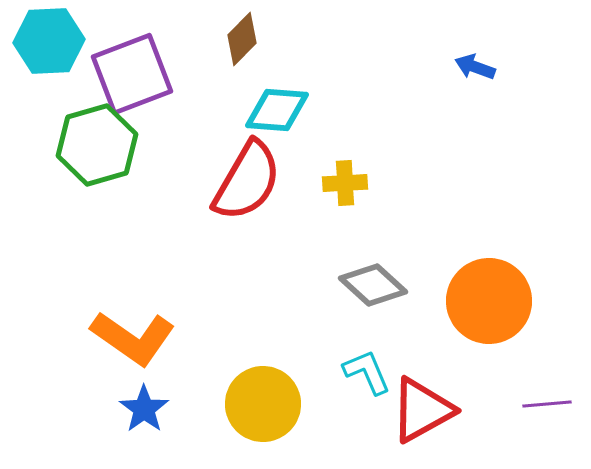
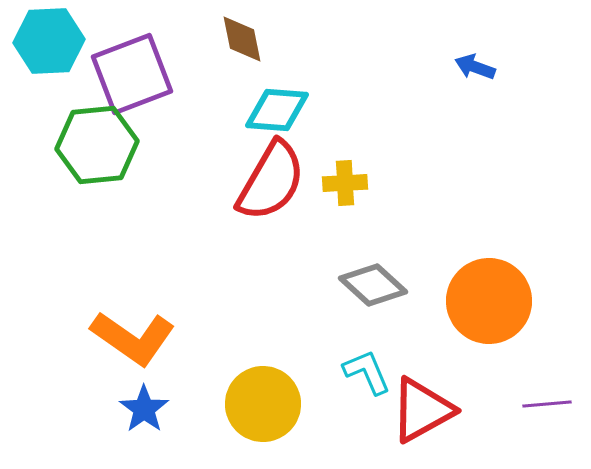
brown diamond: rotated 56 degrees counterclockwise
green hexagon: rotated 10 degrees clockwise
red semicircle: moved 24 px right
